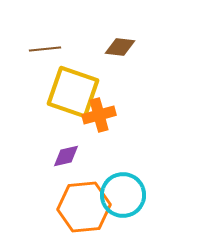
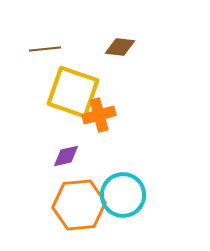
orange hexagon: moved 5 px left, 2 px up
